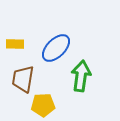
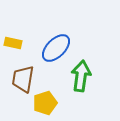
yellow rectangle: moved 2 px left, 1 px up; rotated 12 degrees clockwise
yellow pentagon: moved 2 px right, 2 px up; rotated 15 degrees counterclockwise
